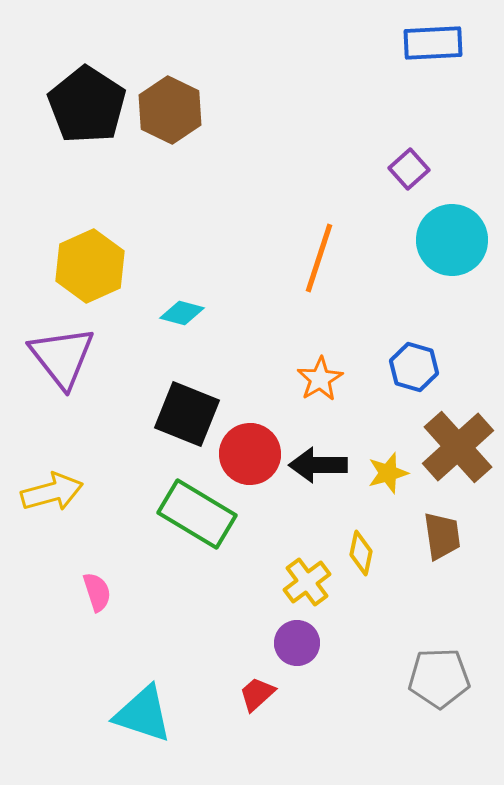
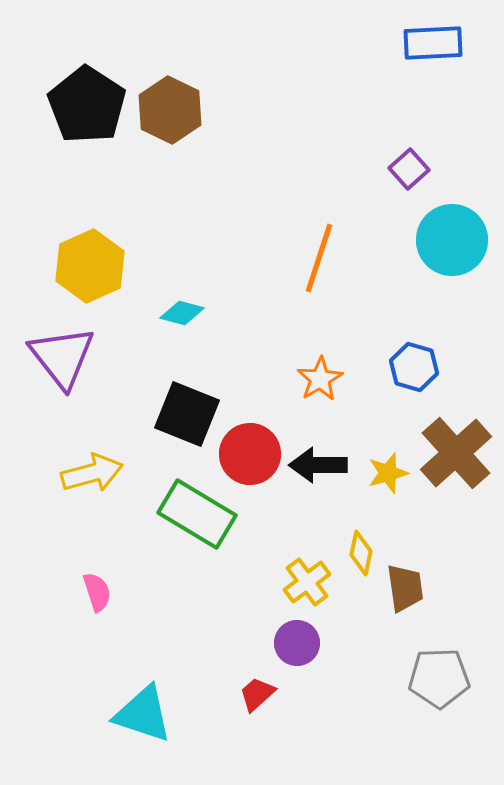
brown cross: moved 2 px left, 6 px down
yellow arrow: moved 40 px right, 19 px up
brown trapezoid: moved 37 px left, 52 px down
